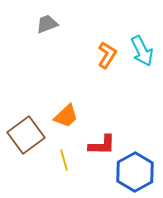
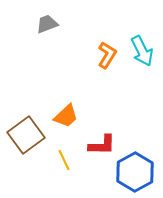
yellow line: rotated 10 degrees counterclockwise
